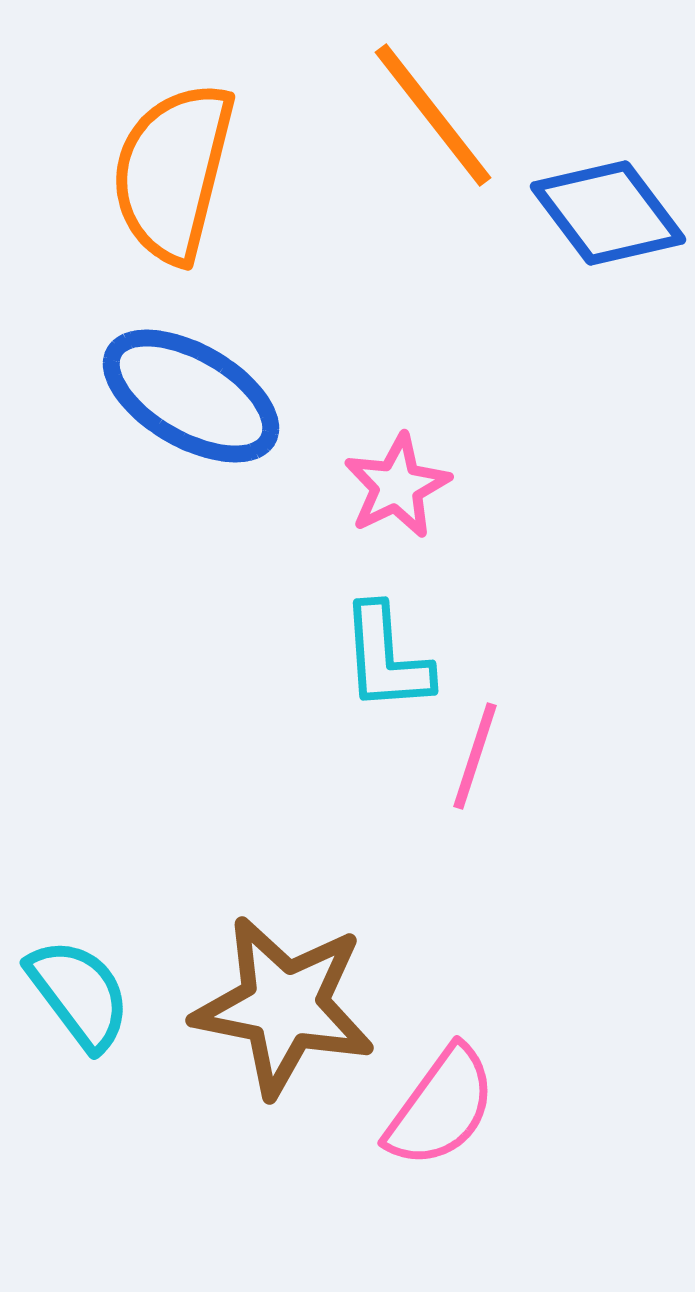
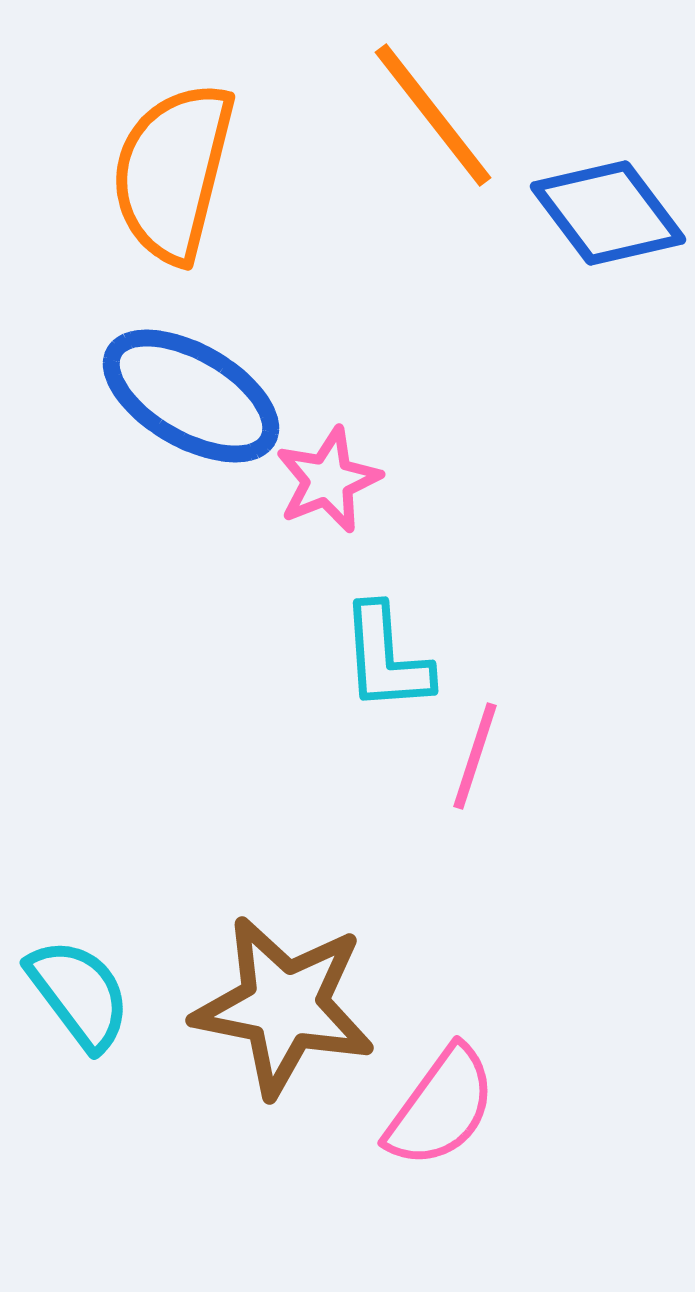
pink star: moved 69 px left, 6 px up; rotated 4 degrees clockwise
